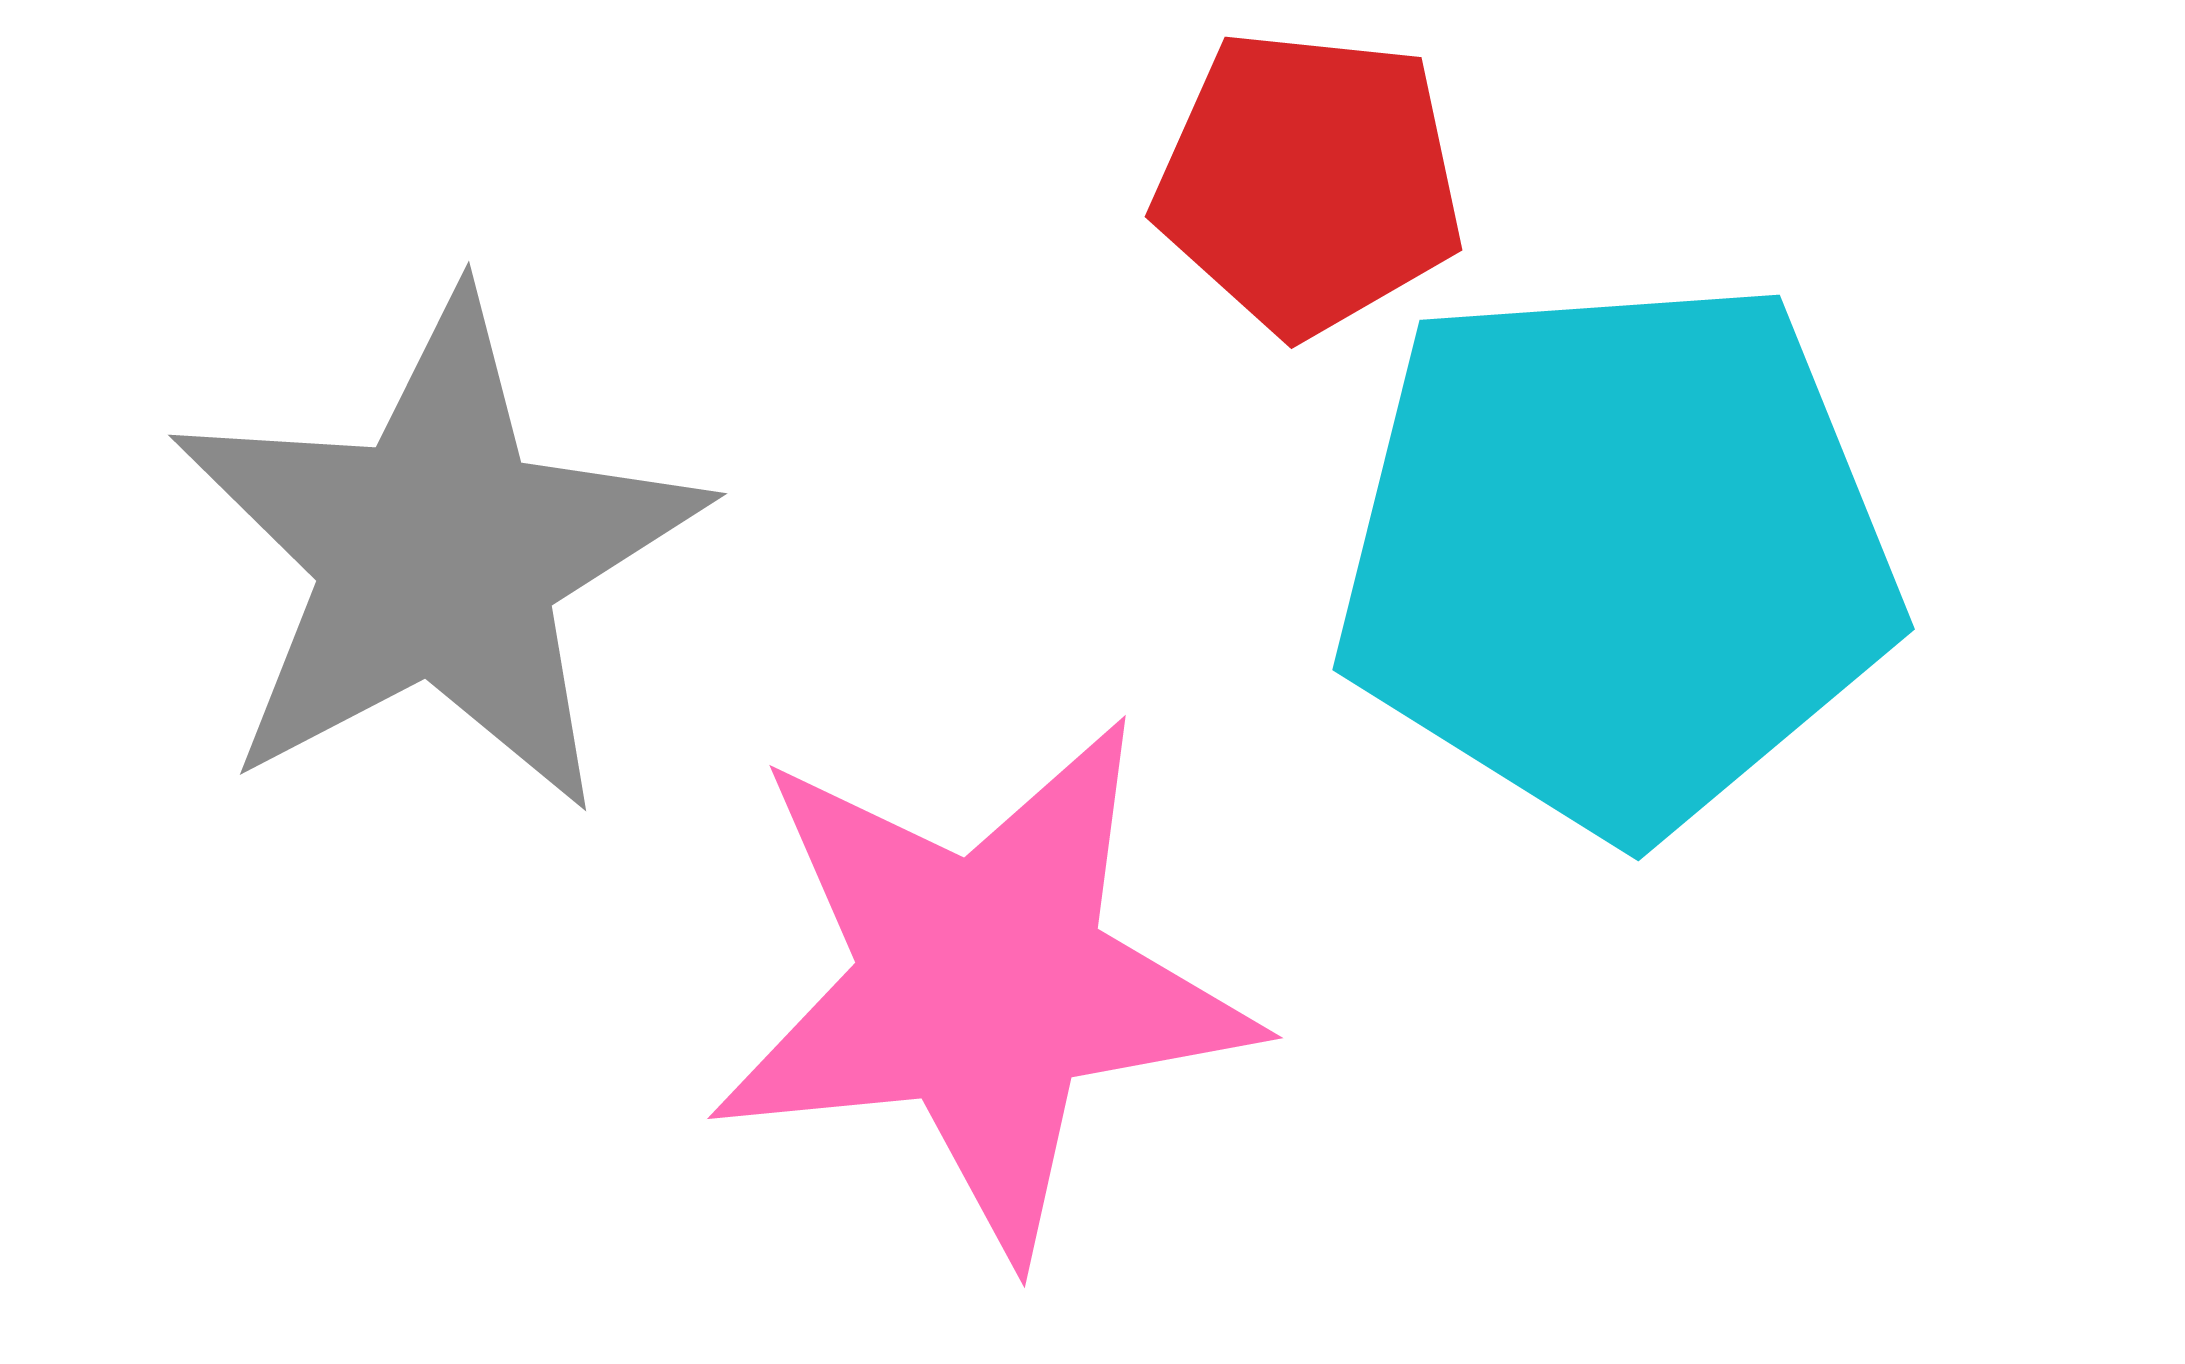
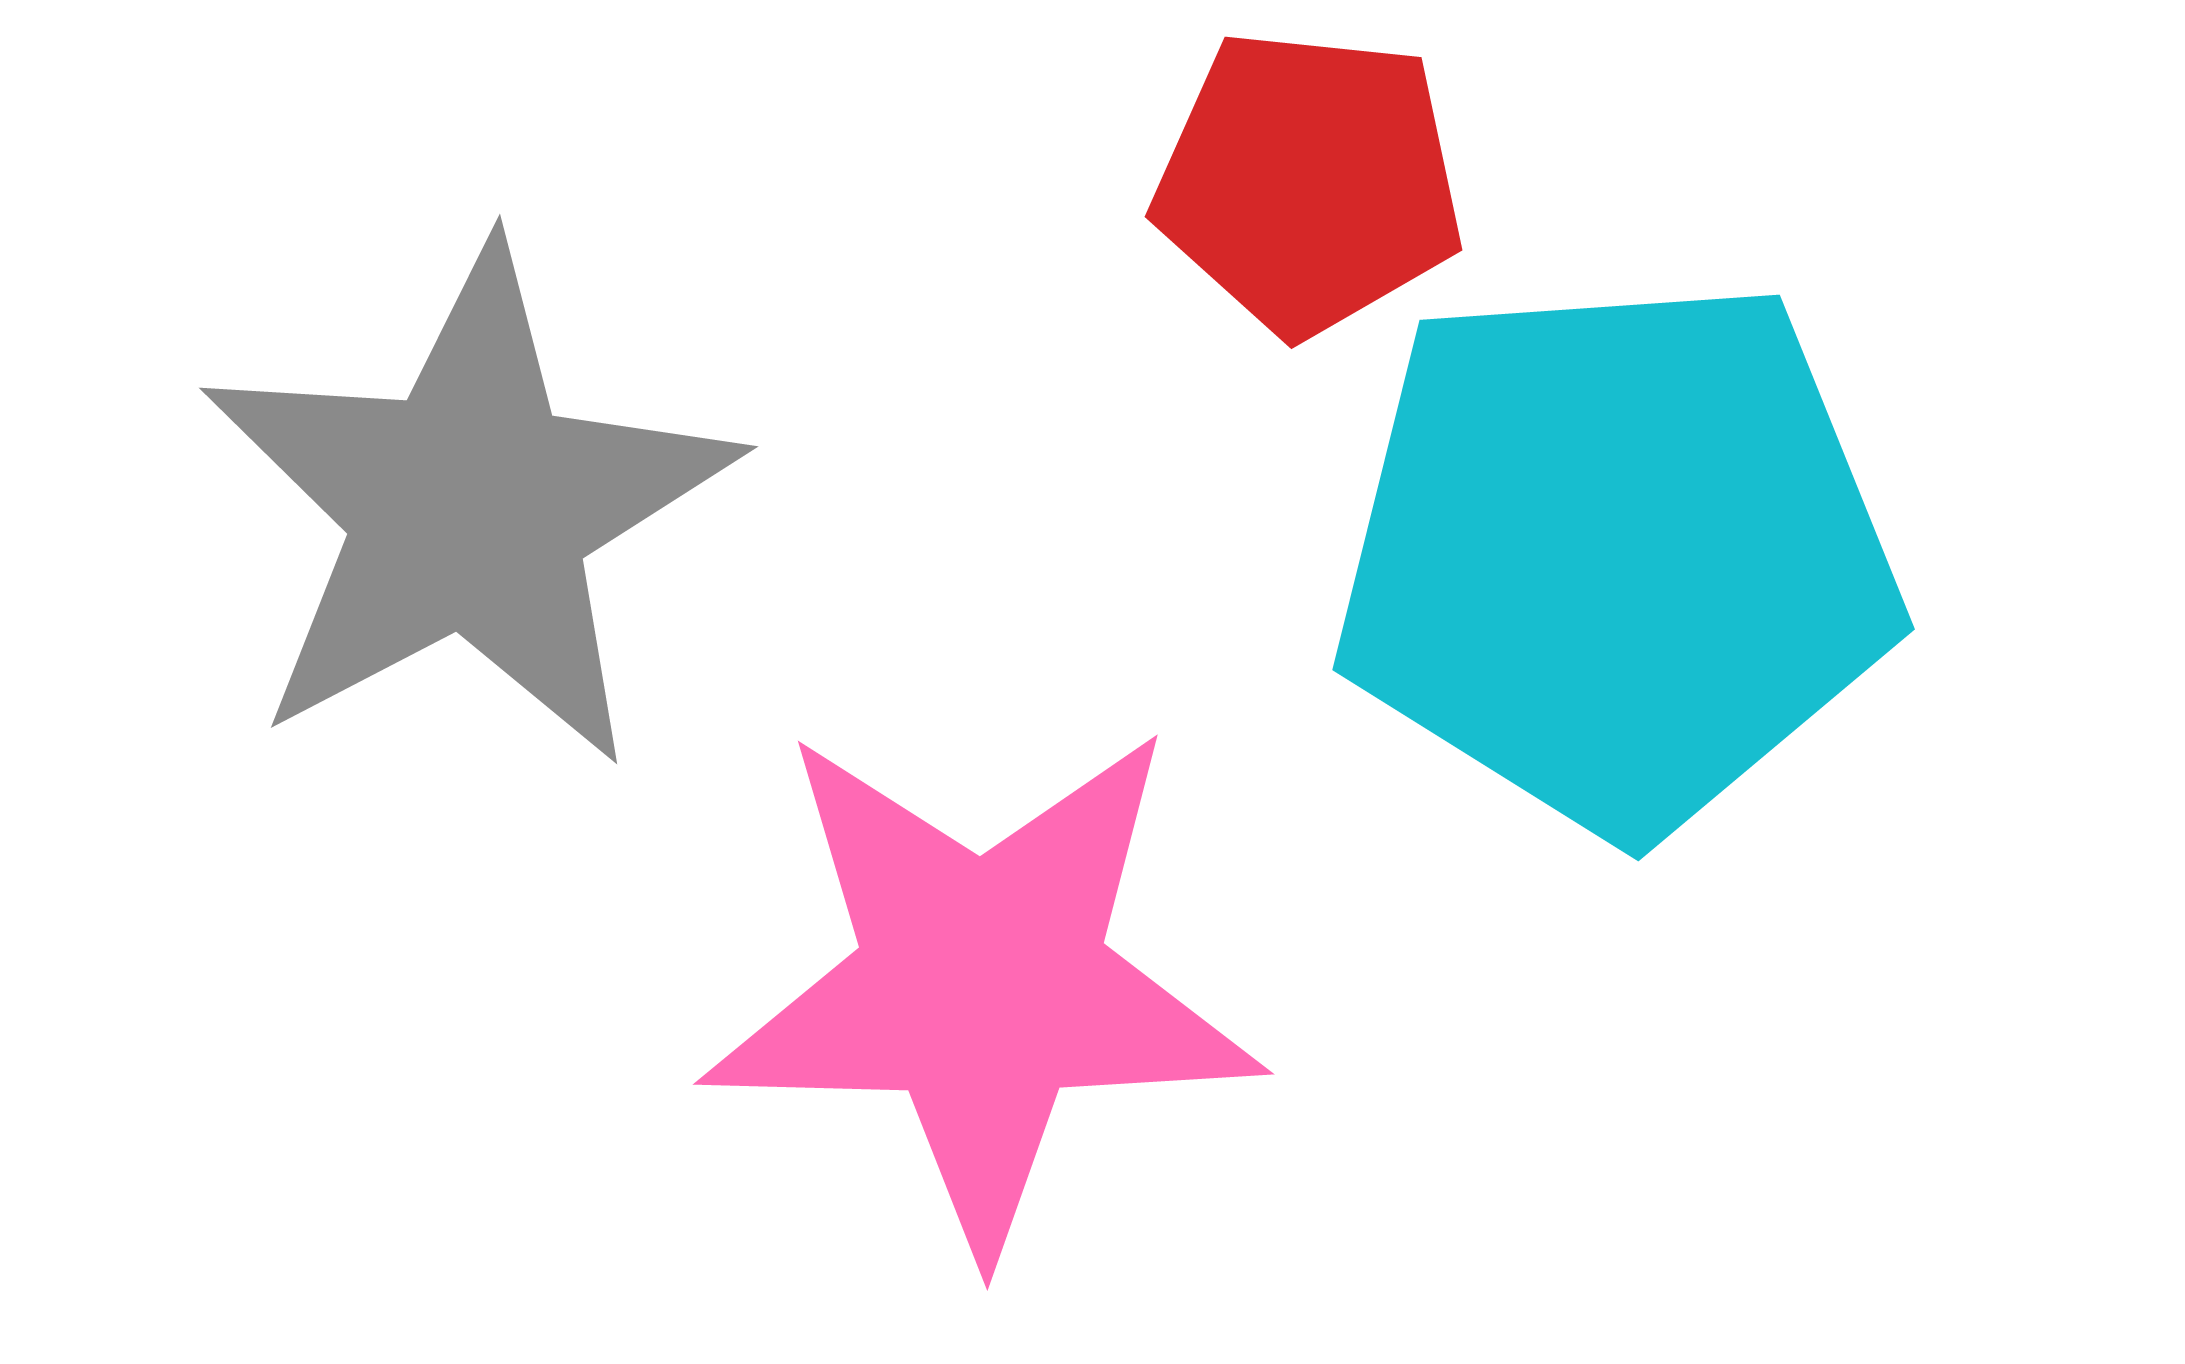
gray star: moved 31 px right, 47 px up
pink star: rotated 7 degrees clockwise
